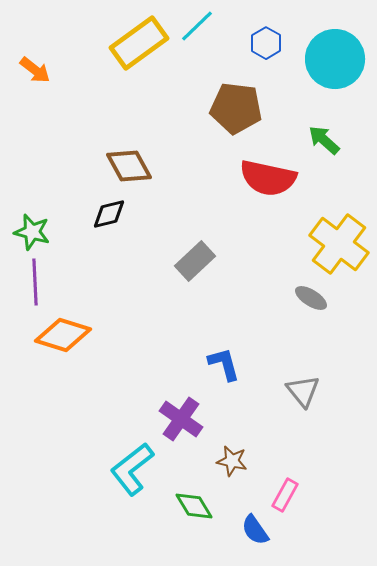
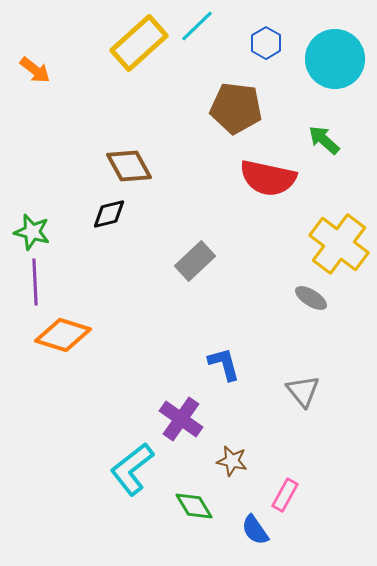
yellow rectangle: rotated 6 degrees counterclockwise
